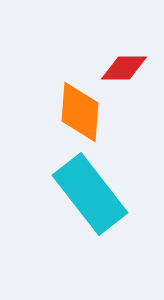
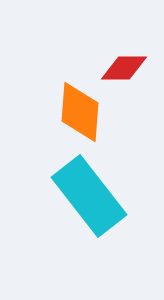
cyan rectangle: moved 1 px left, 2 px down
